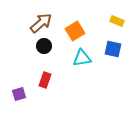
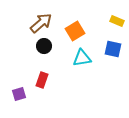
red rectangle: moved 3 px left
